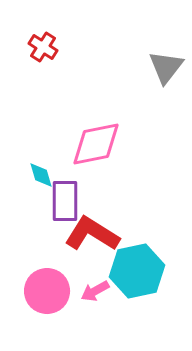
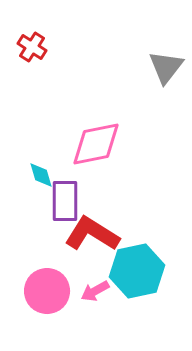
red cross: moved 11 px left
